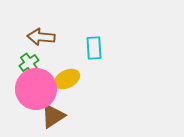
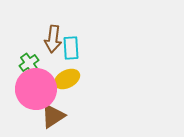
brown arrow: moved 12 px right, 2 px down; rotated 88 degrees counterclockwise
cyan rectangle: moved 23 px left
